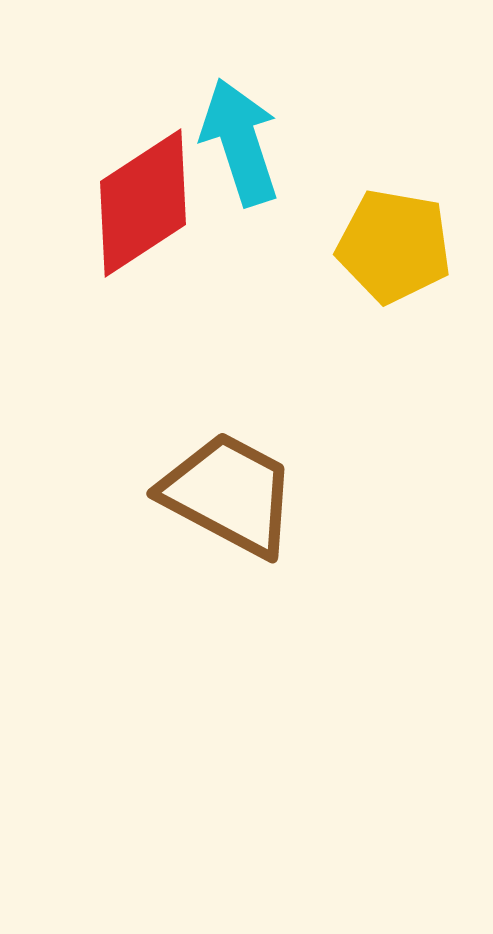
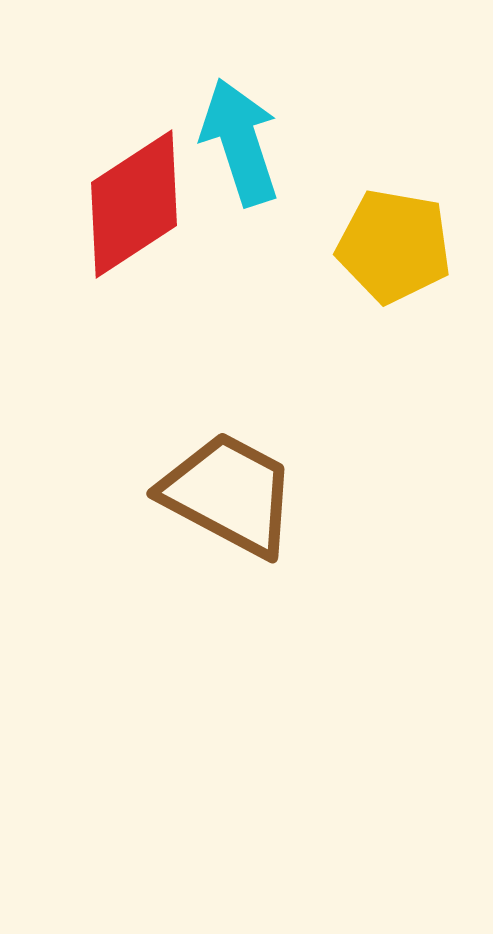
red diamond: moved 9 px left, 1 px down
